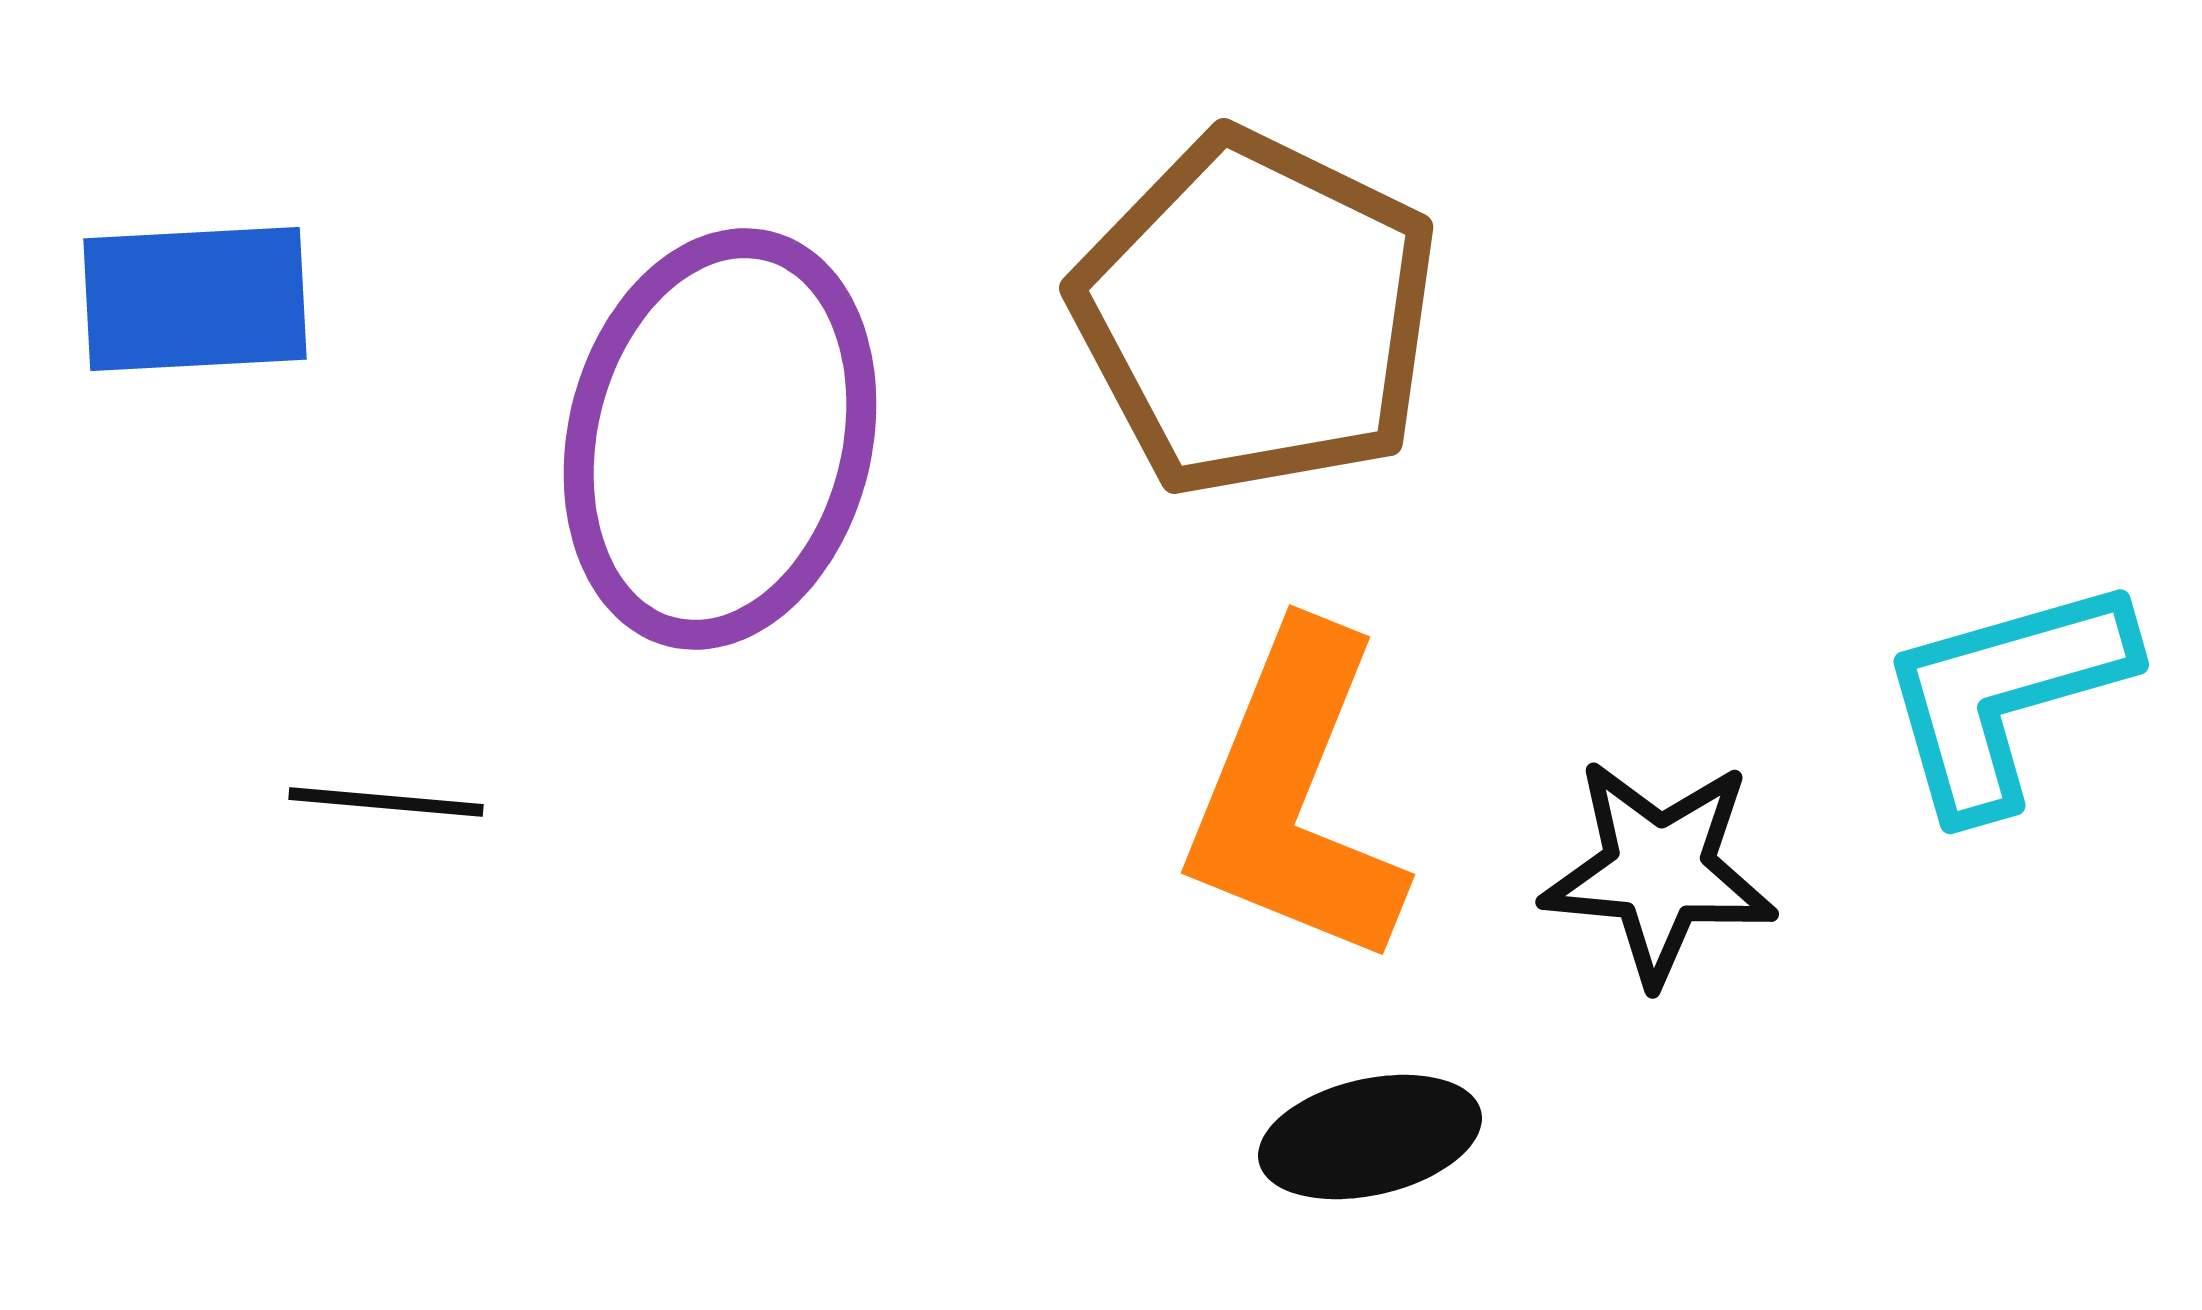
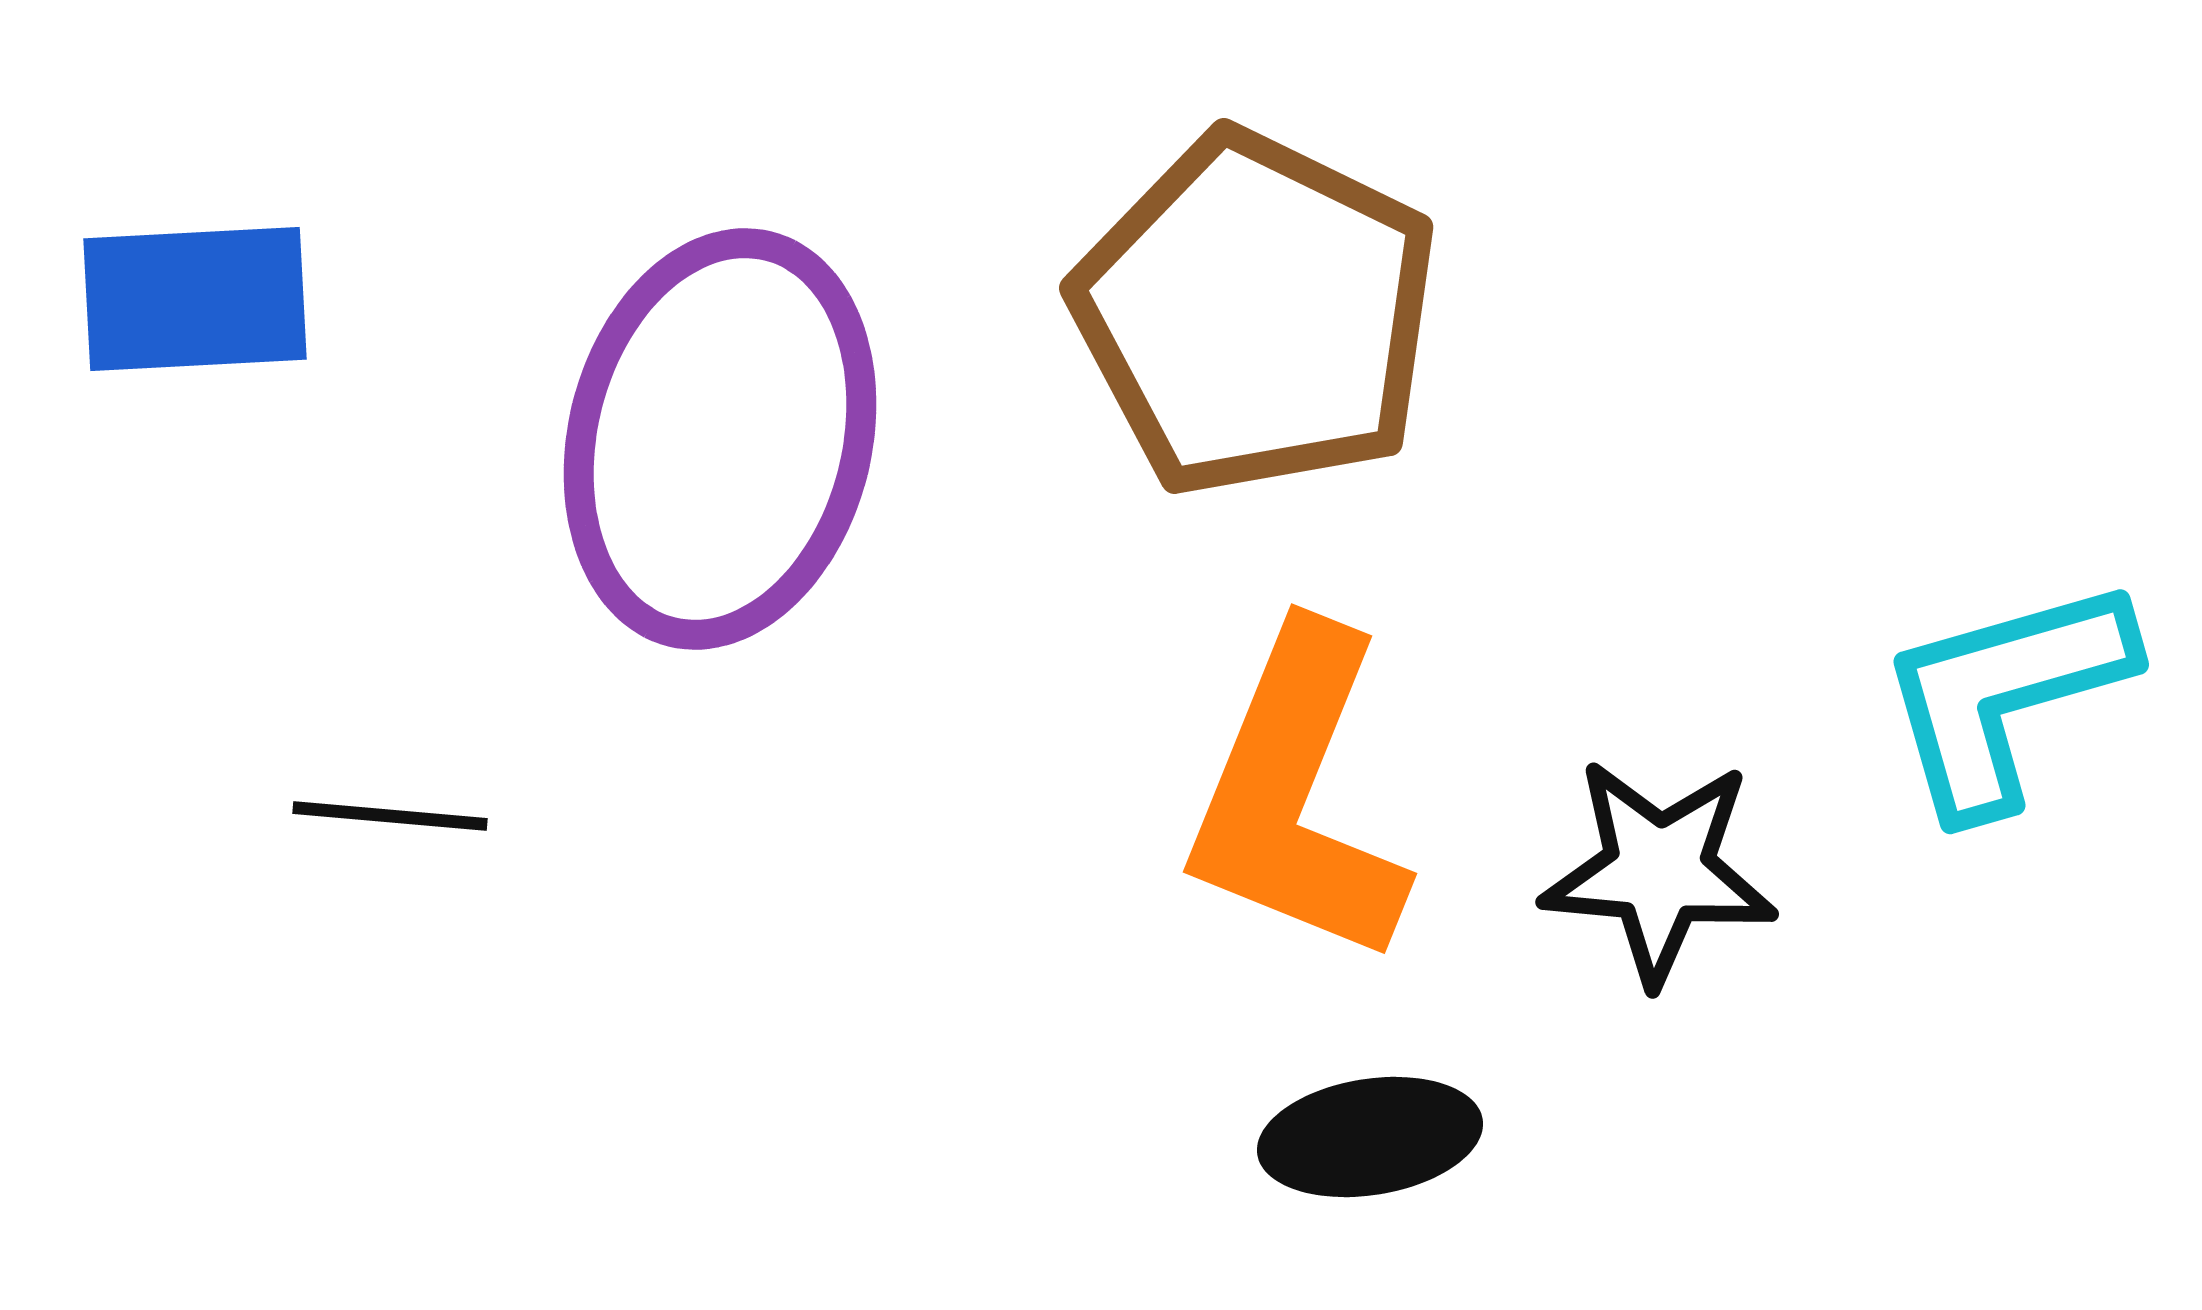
orange L-shape: moved 2 px right, 1 px up
black line: moved 4 px right, 14 px down
black ellipse: rotated 4 degrees clockwise
